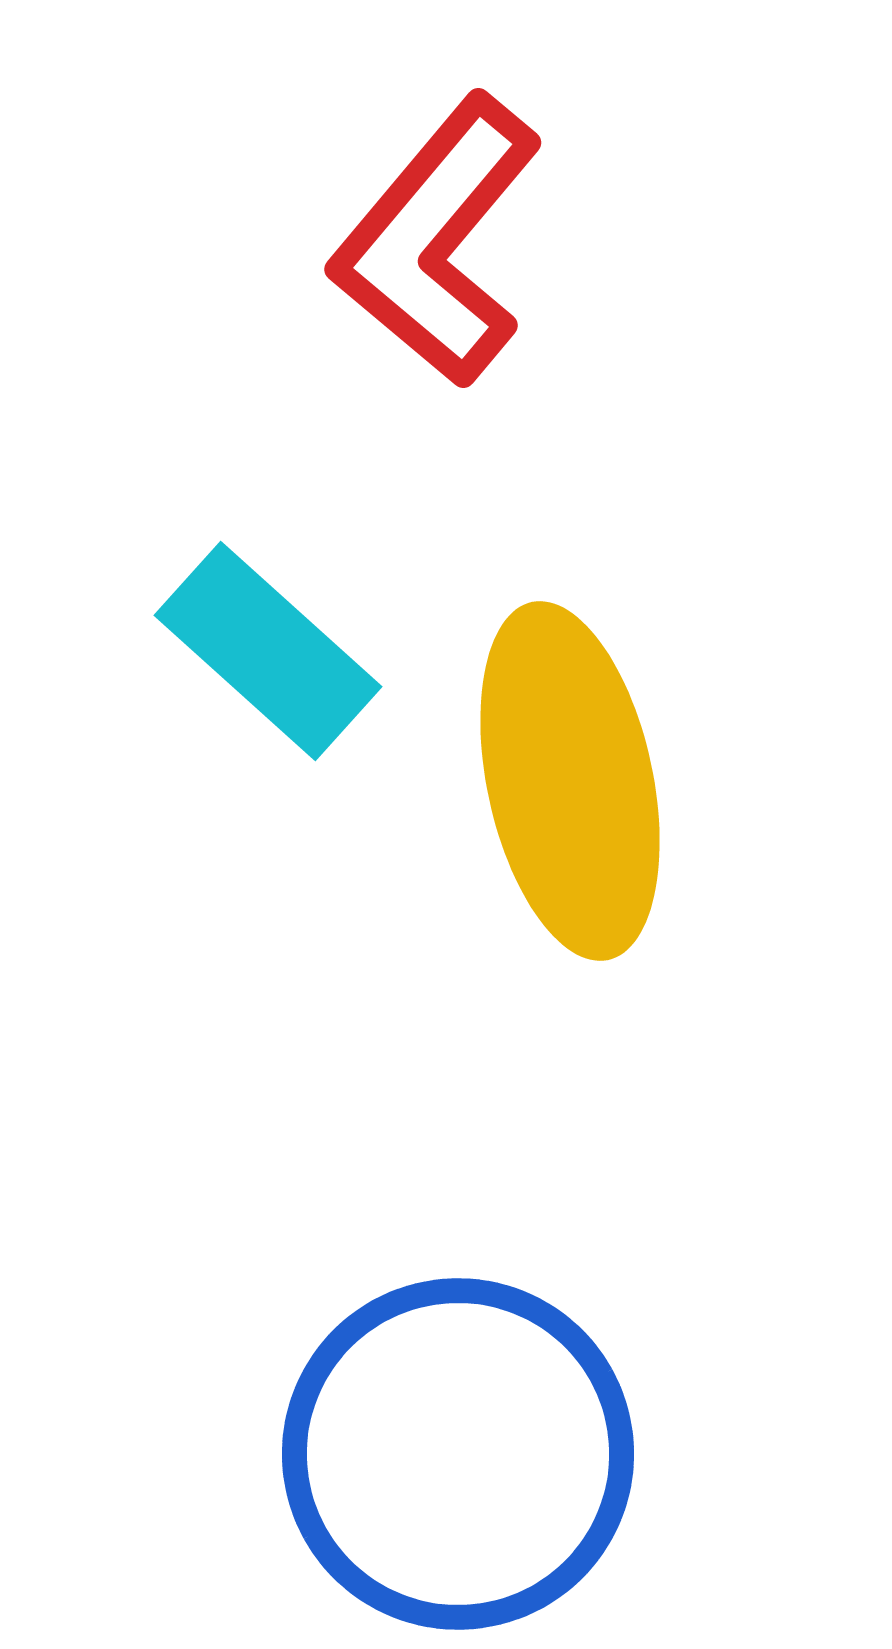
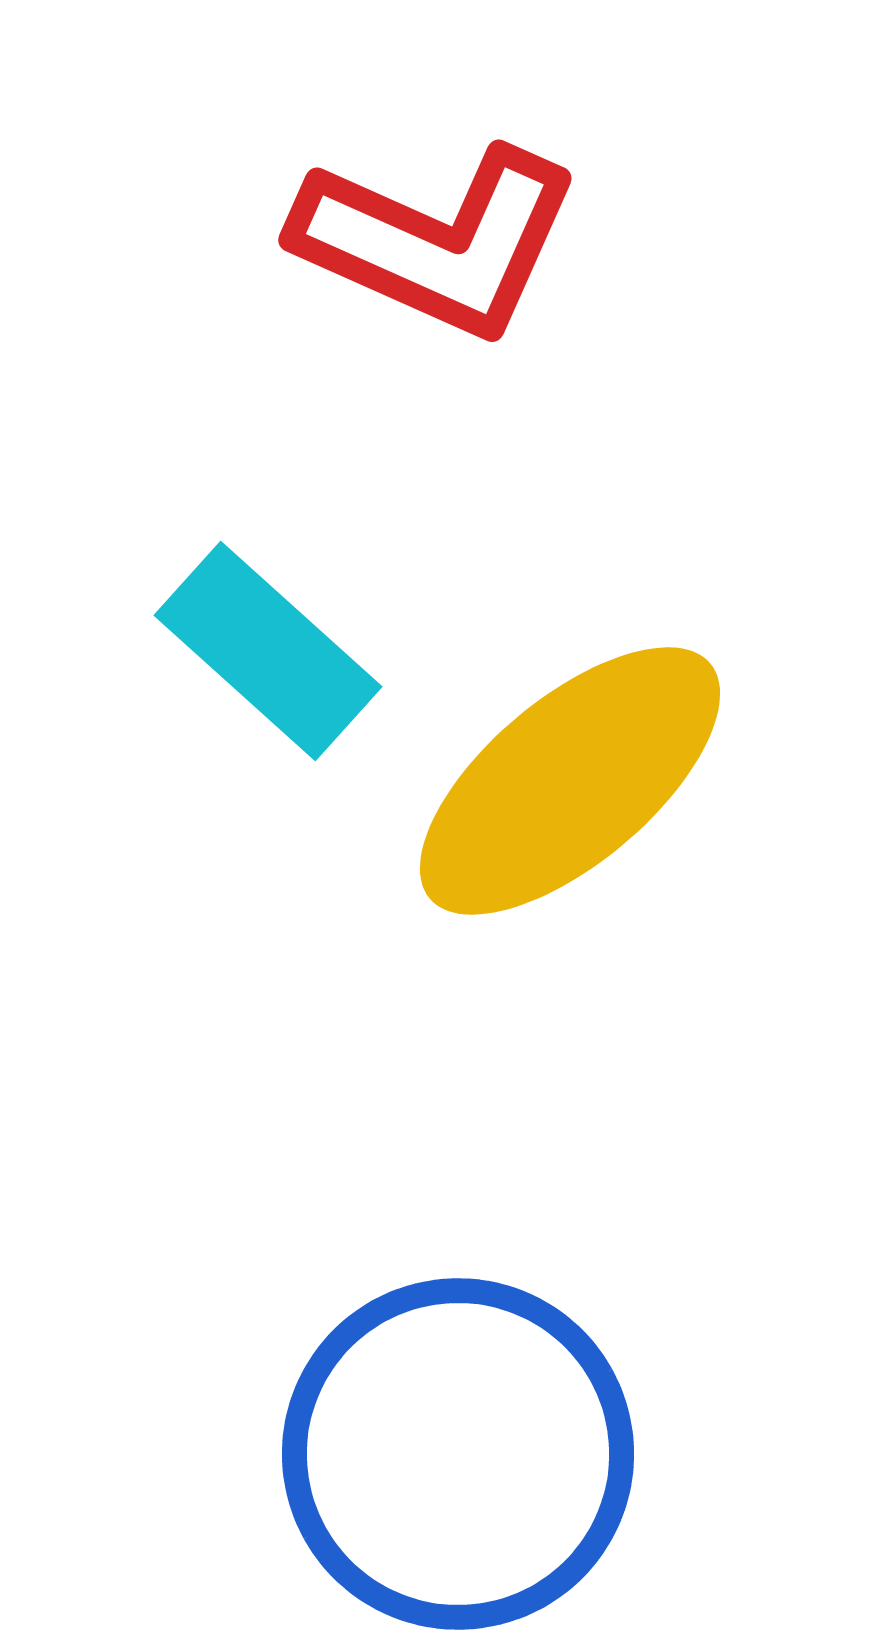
red L-shape: rotated 106 degrees counterclockwise
yellow ellipse: rotated 62 degrees clockwise
